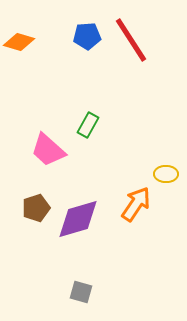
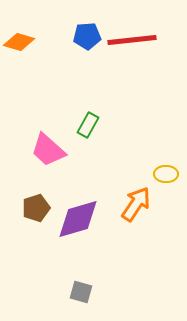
red line: moved 1 px right; rotated 63 degrees counterclockwise
